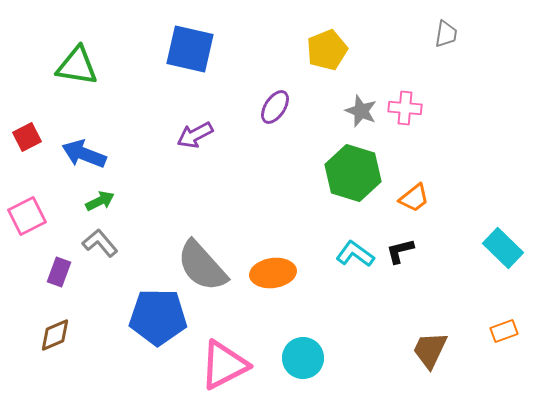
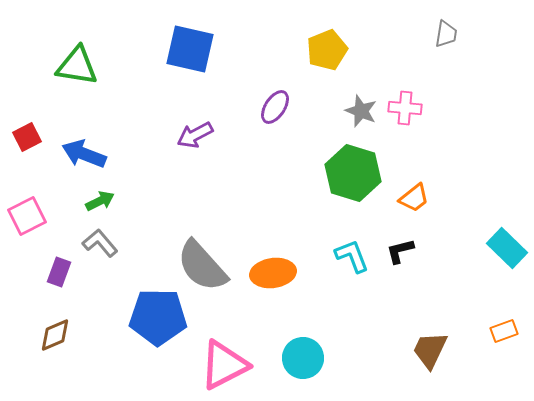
cyan rectangle: moved 4 px right
cyan L-shape: moved 3 px left, 2 px down; rotated 33 degrees clockwise
